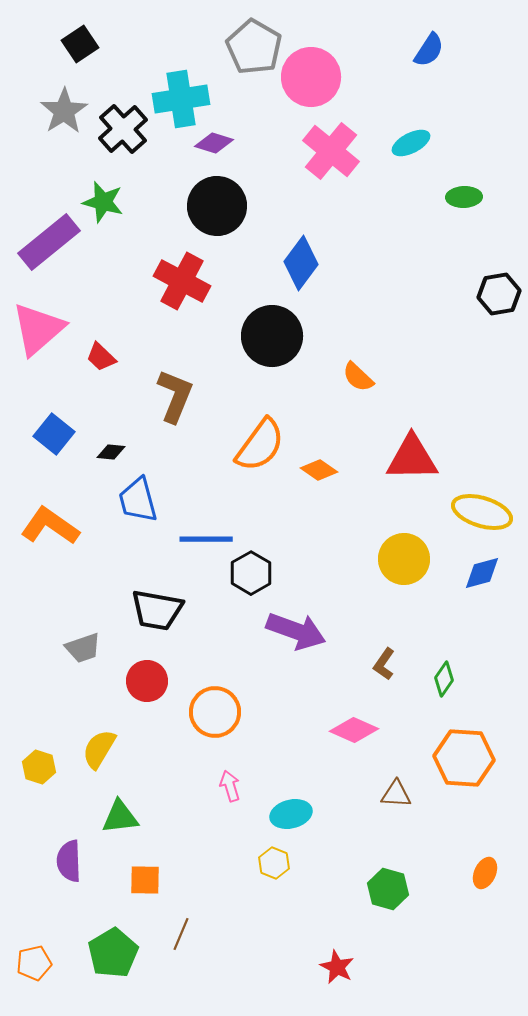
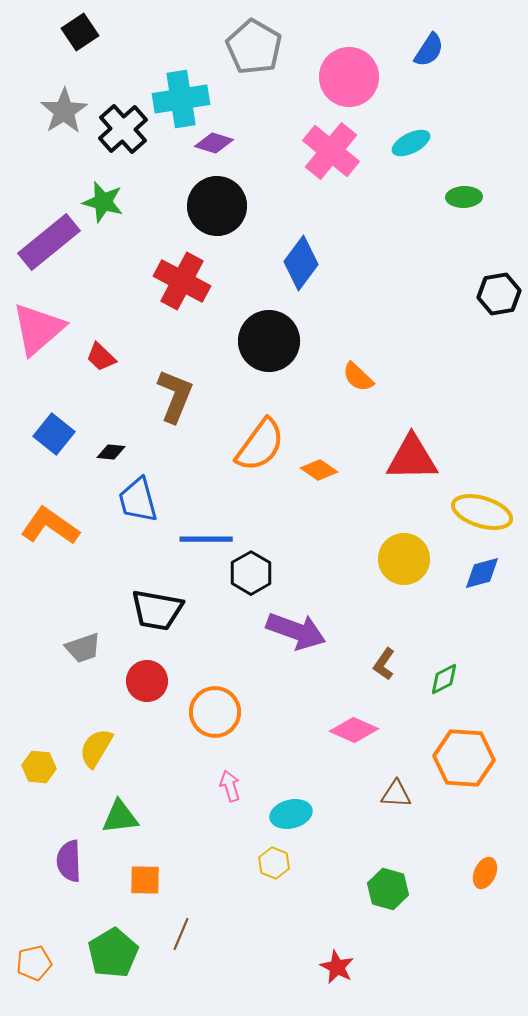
black square at (80, 44): moved 12 px up
pink circle at (311, 77): moved 38 px right
black circle at (272, 336): moved 3 px left, 5 px down
green diamond at (444, 679): rotated 28 degrees clockwise
yellow semicircle at (99, 749): moved 3 px left, 1 px up
yellow hexagon at (39, 767): rotated 12 degrees counterclockwise
